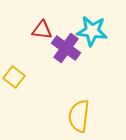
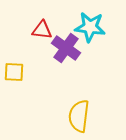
cyan star: moved 2 px left, 4 px up
yellow square: moved 5 px up; rotated 35 degrees counterclockwise
